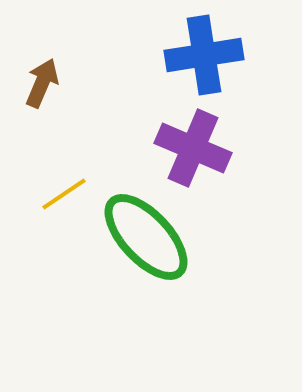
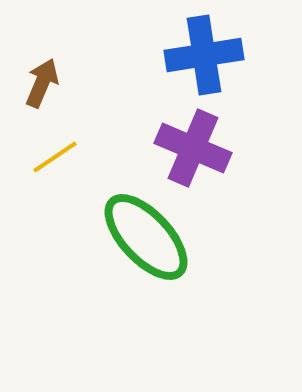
yellow line: moved 9 px left, 37 px up
